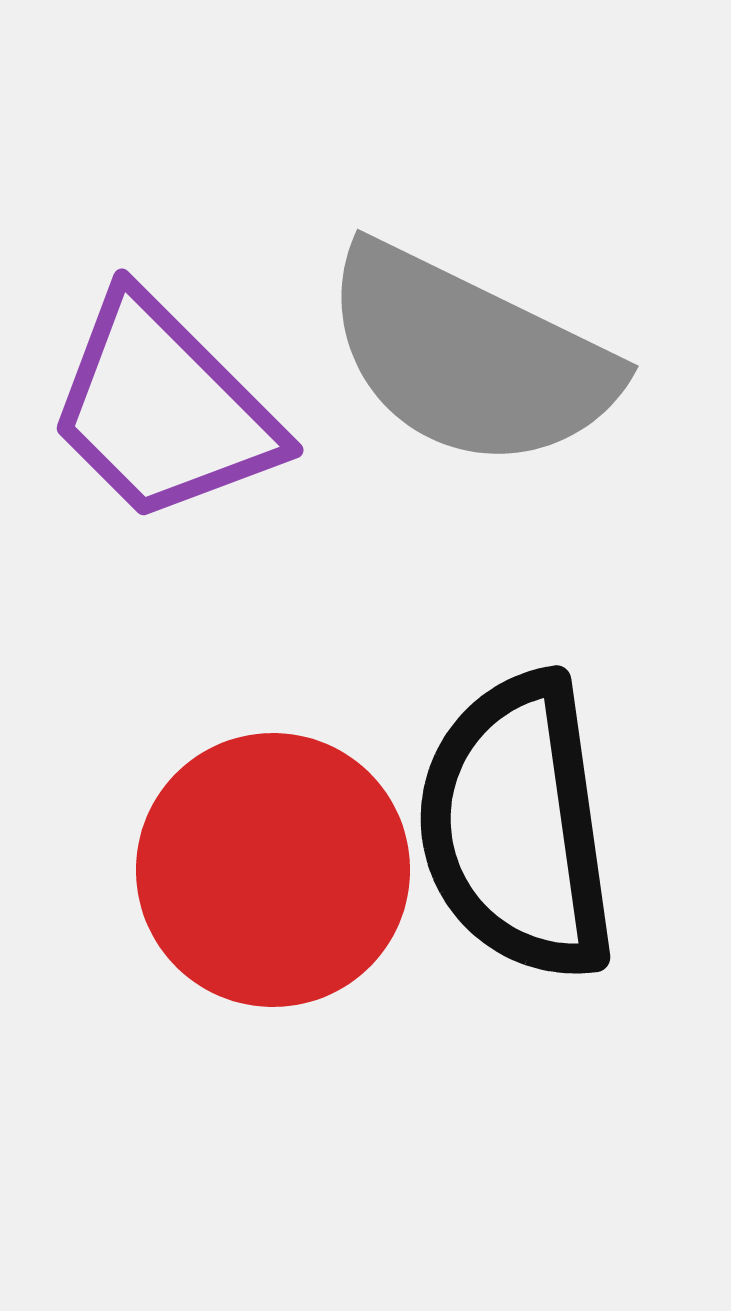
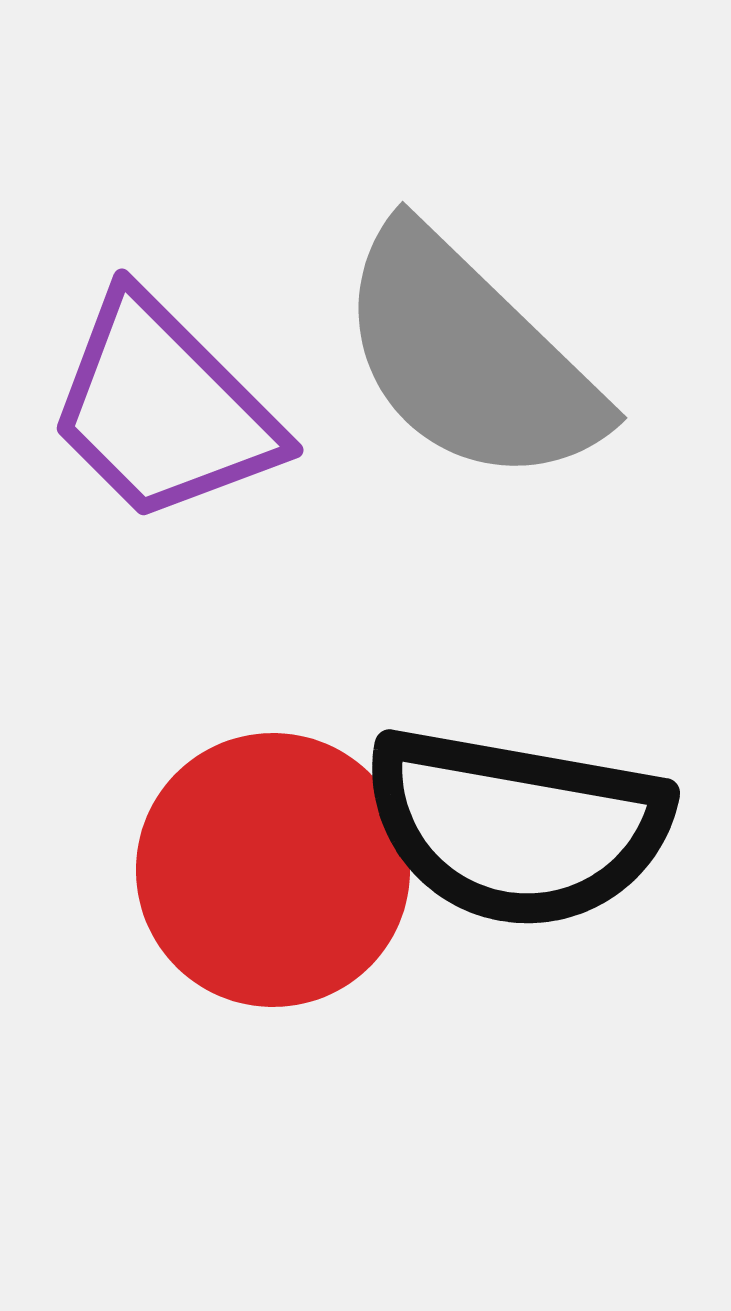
gray semicircle: rotated 18 degrees clockwise
black semicircle: rotated 72 degrees counterclockwise
